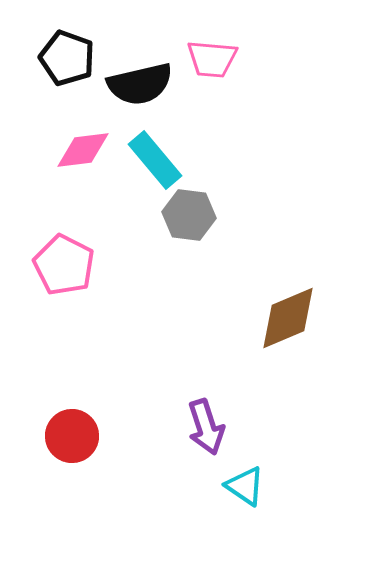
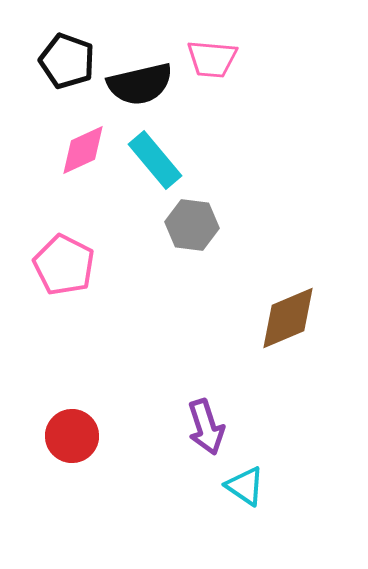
black pentagon: moved 3 px down
pink diamond: rotated 18 degrees counterclockwise
gray hexagon: moved 3 px right, 10 px down
